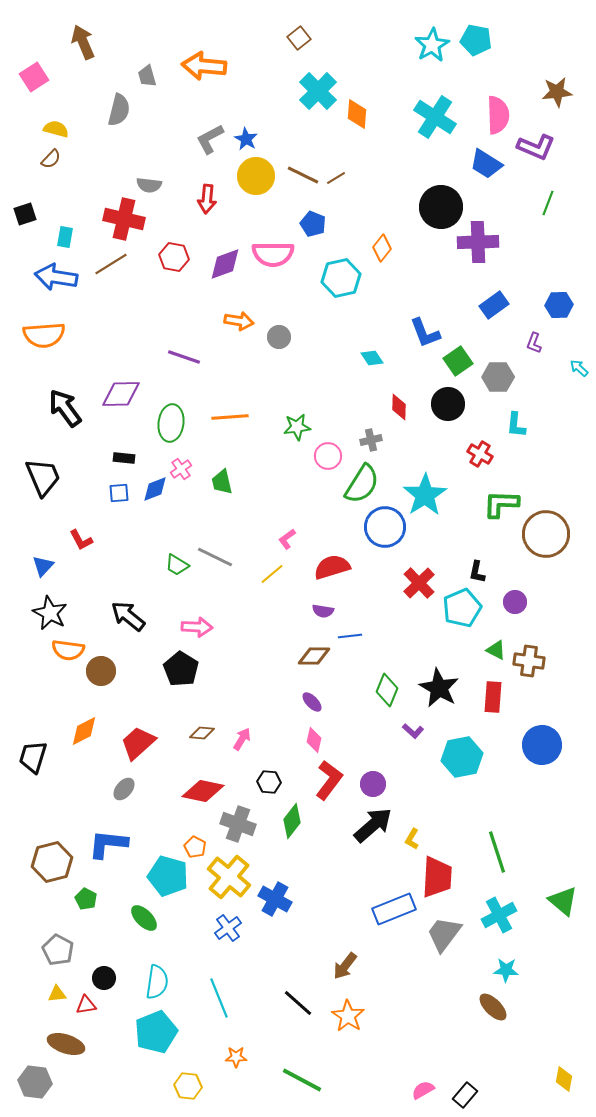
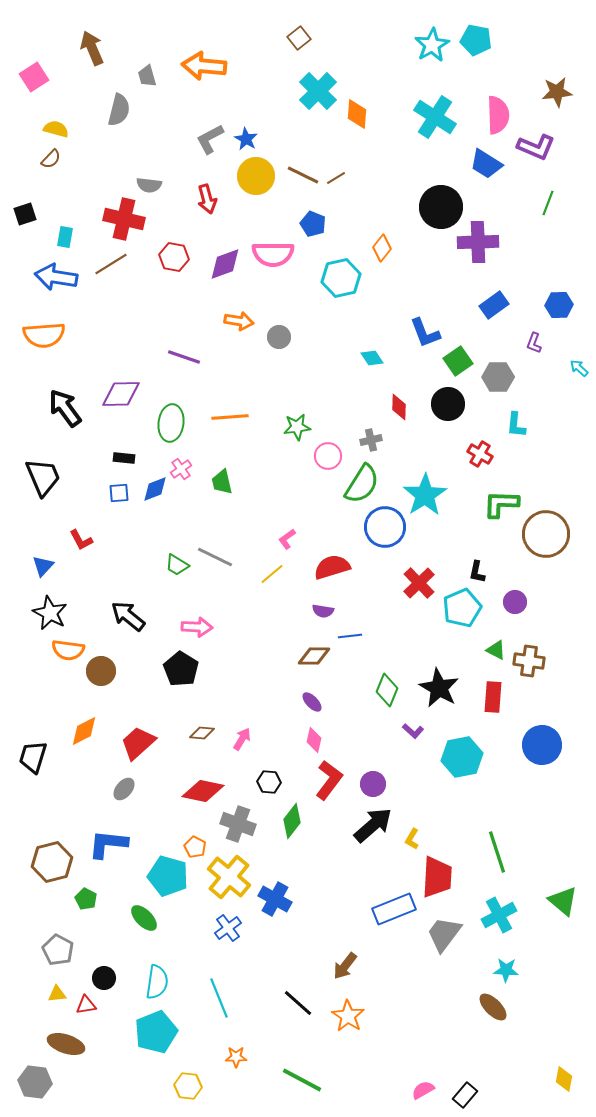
brown arrow at (83, 42): moved 9 px right, 6 px down
red arrow at (207, 199): rotated 20 degrees counterclockwise
